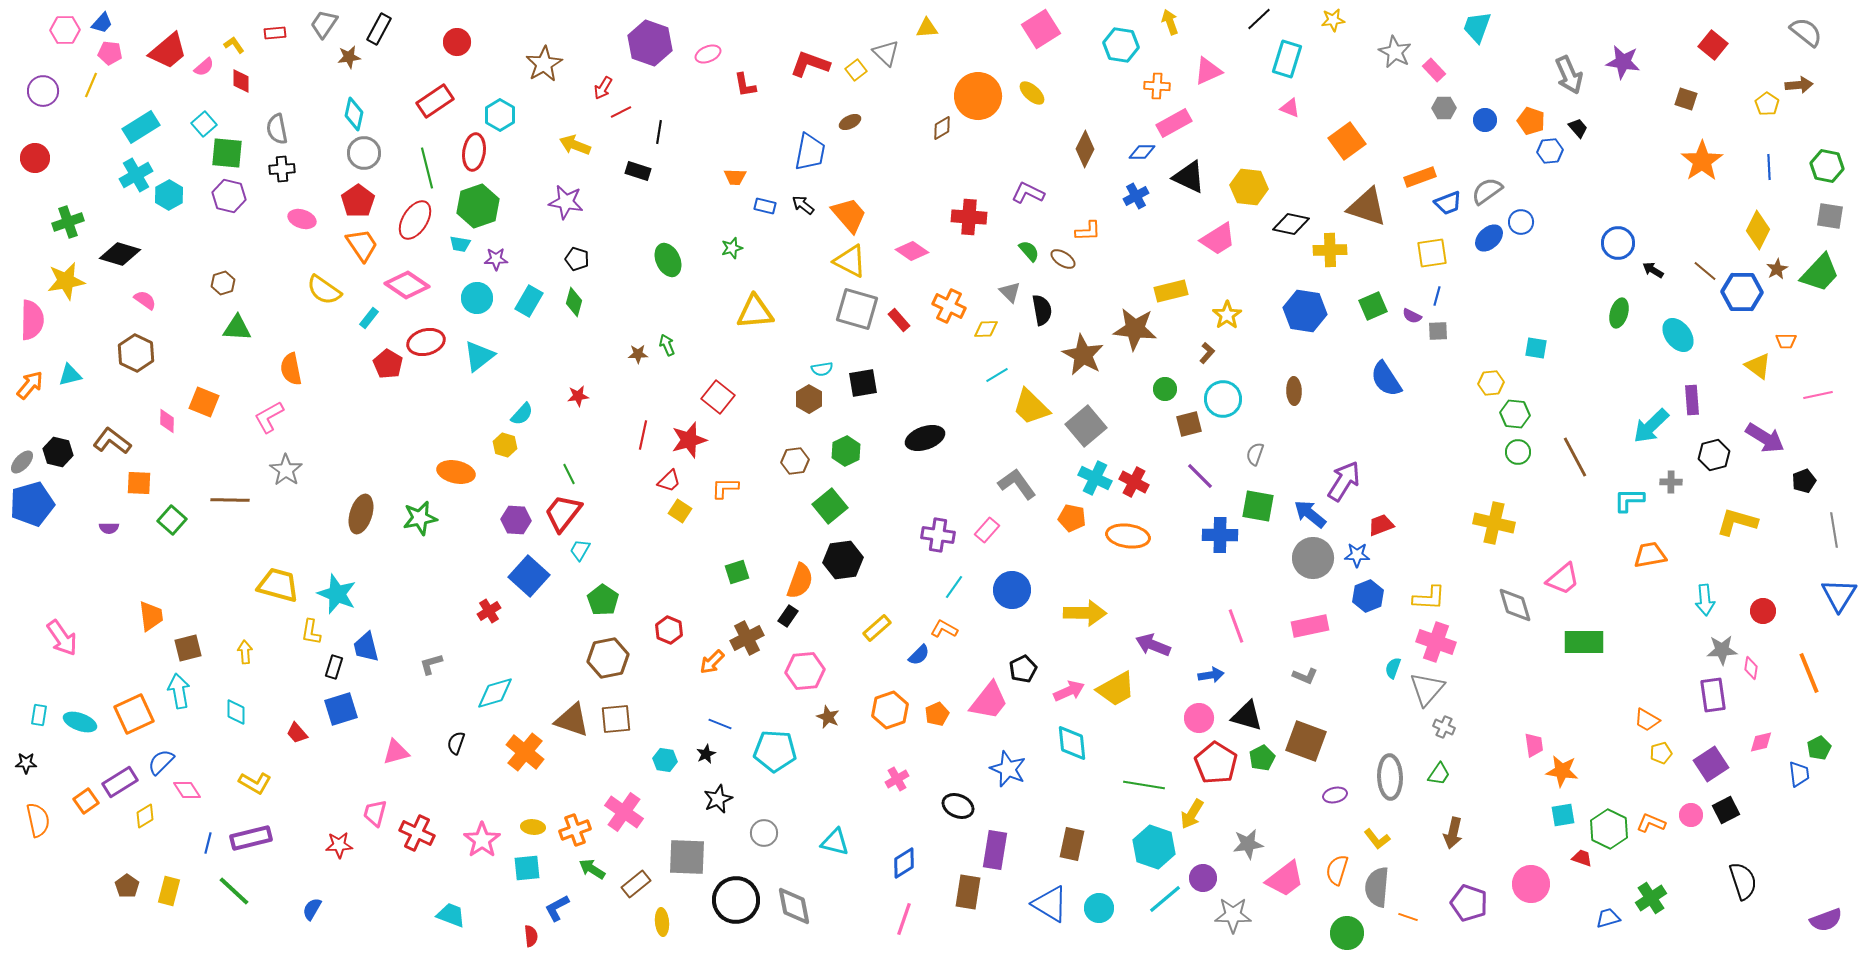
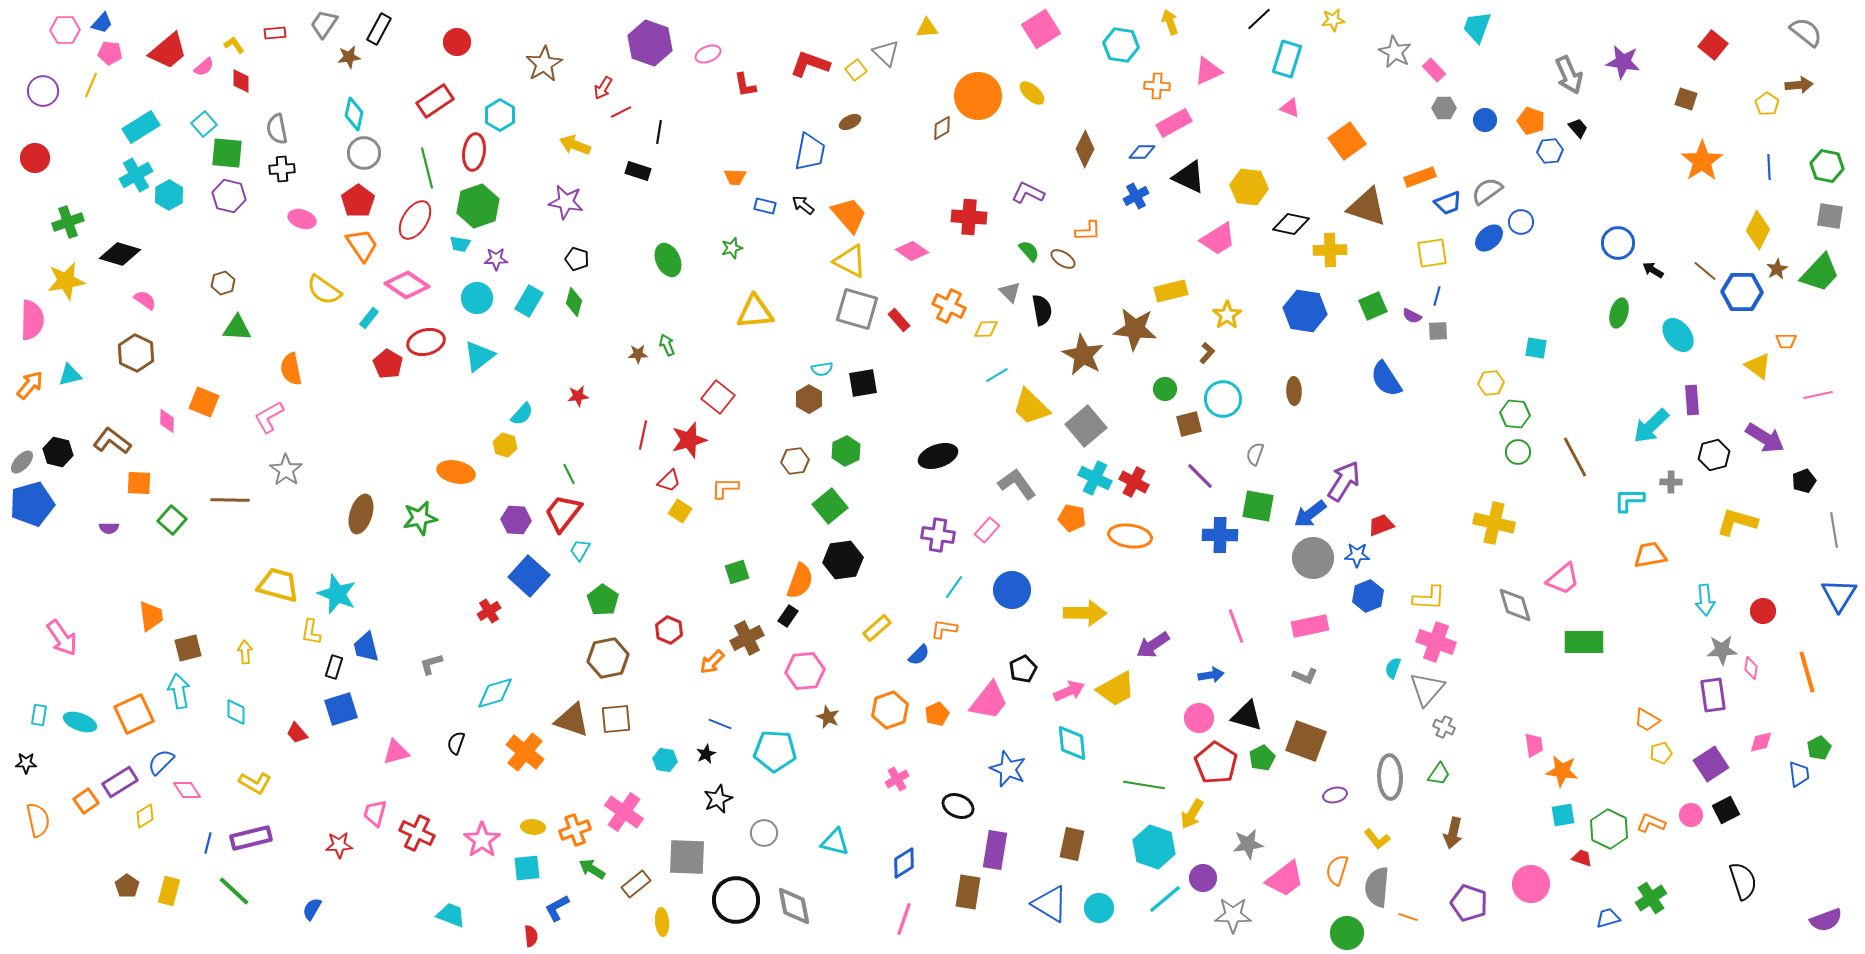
black ellipse at (925, 438): moved 13 px right, 18 px down
blue arrow at (1310, 514): rotated 76 degrees counterclockwise
orange ellipse at (1128, 536): moved 2 px right
orange L-shape at (944, 629): rotated 20 degrees counterclockwise
purple arrow at (1153, 645): rotated 56 degrees counterclockwise
orange line at (1809, 673): moved 2 px left, 1 px up; rotated 6 degrees clockwise
